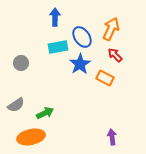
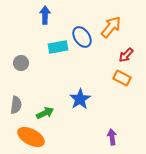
blue arrow: moved 10 px left, 2 px up
orange arrow: moved 2 px up; rotated 15 degrees clockwise
red arrow: moved 11 px right; rotated 91 degrees counterclockwise
blue star: moved 35 px down
orange rectangle: moved 17 px right
gray semicircle: rotated 48 degrees counterclockwise
orange ellipse: rotated 40 degrees clockwise
